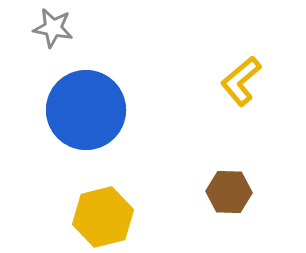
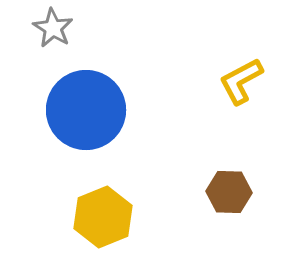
gray star: rotated 21 degrees clockwise
yellow L-shape: rotated 12 degrees clockwise
yellow hexagon: rotated 8 degrees counterclockwise
